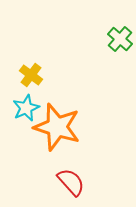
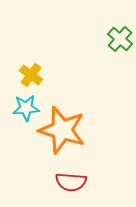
cyan star: rotated 20 degrees clockwise
orange star: moved 5 px right, 3 px down
red semicircle: rotated 136 degrees clockwise
